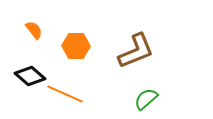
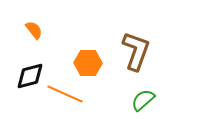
orange hexagon: moved 12 px right, 17 px down
brown L-shape: rotated 48 degrees counterclockwise
black diamond: rotated 56 degrees counterclockwise
green semicircle: moved 3 px left, 1 px down
